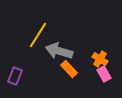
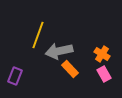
yellow line: rotated 12 degrees counterclockwise
gray arrow: rotated 28 degrees counterclockwise
orange cross: moved 2 px right, 5 px up
orange rectangle: moved 1 px right
